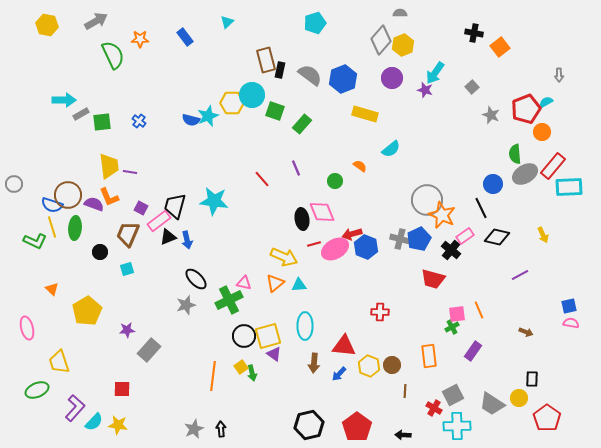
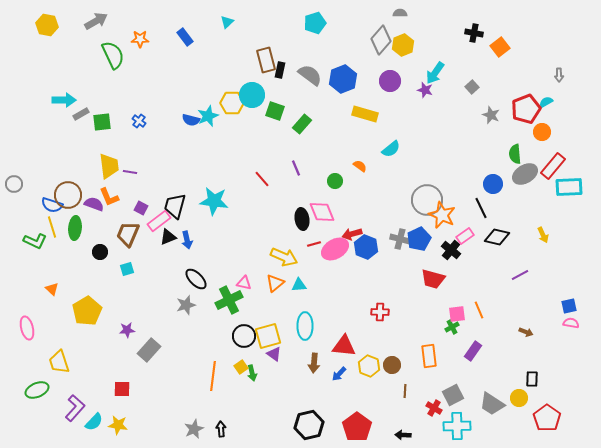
purple circle at (392, 78): moved 2 px left, 3 px down
